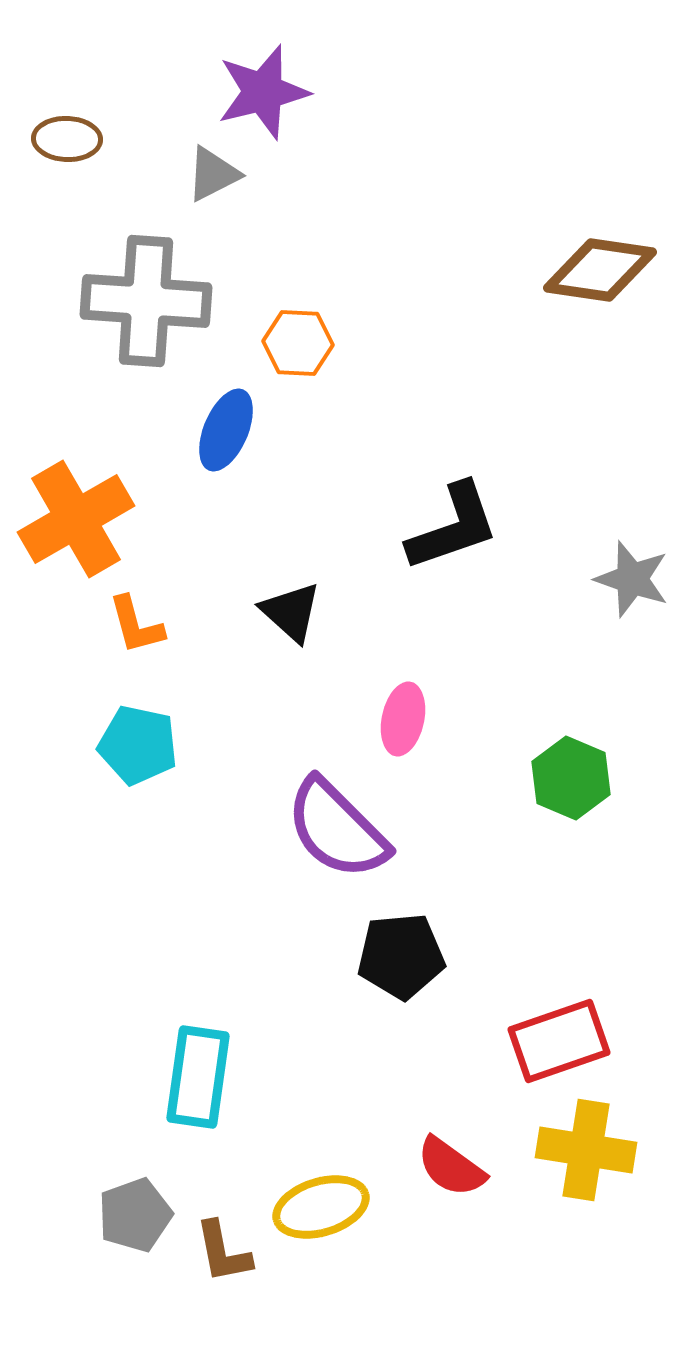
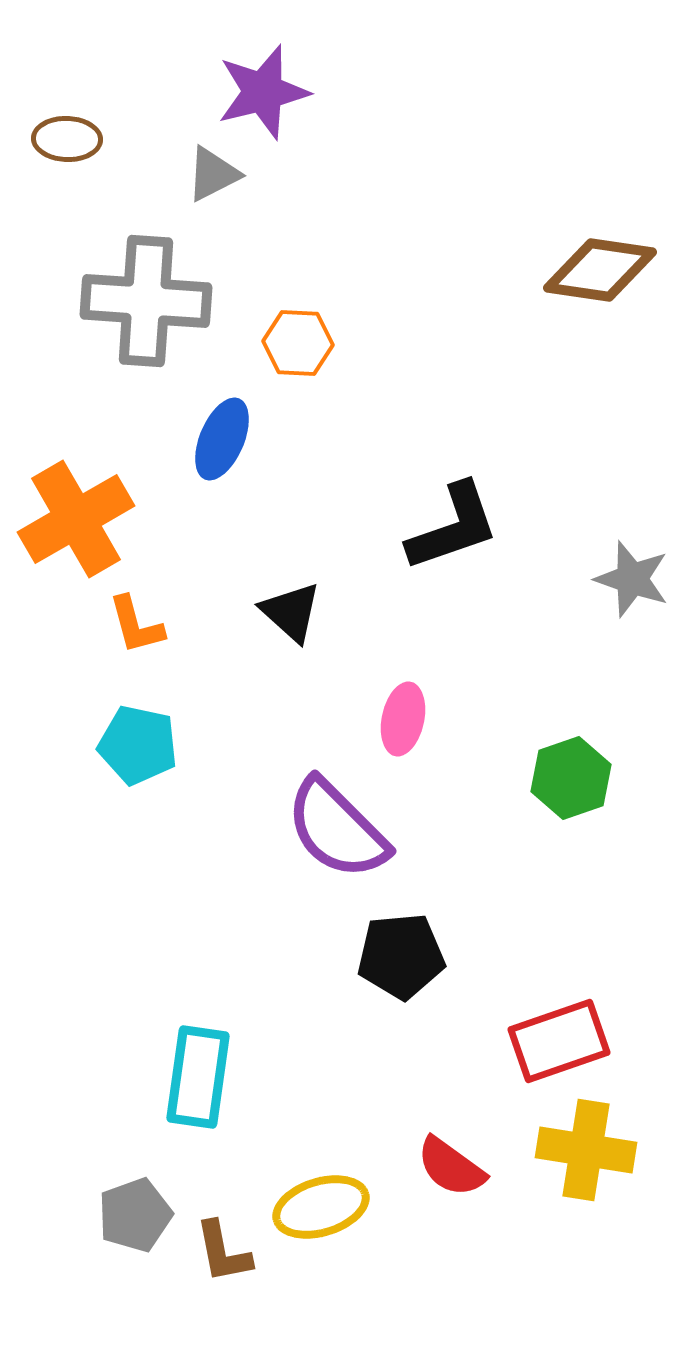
blue ellipse: moved 4 px left, 9 px down
green hexagon: rotated 18 degrees clockwise
